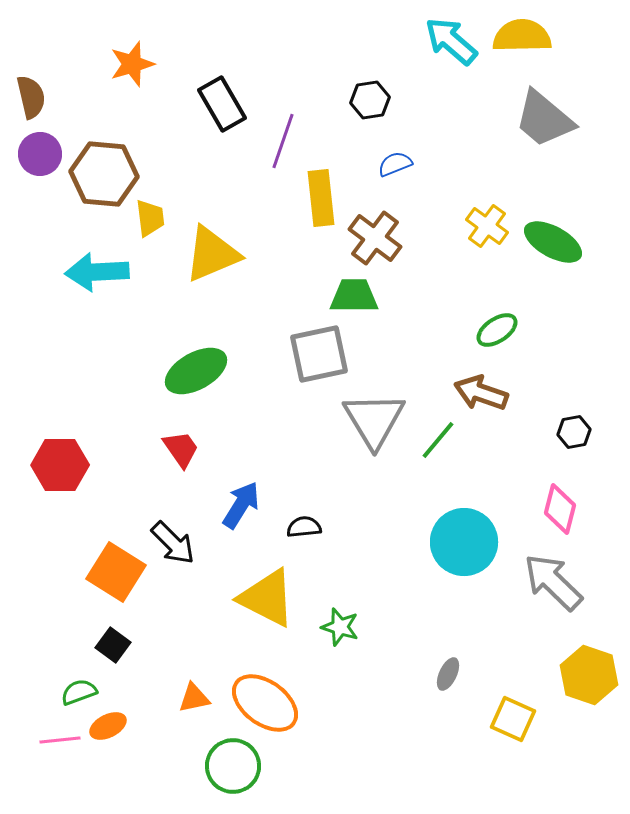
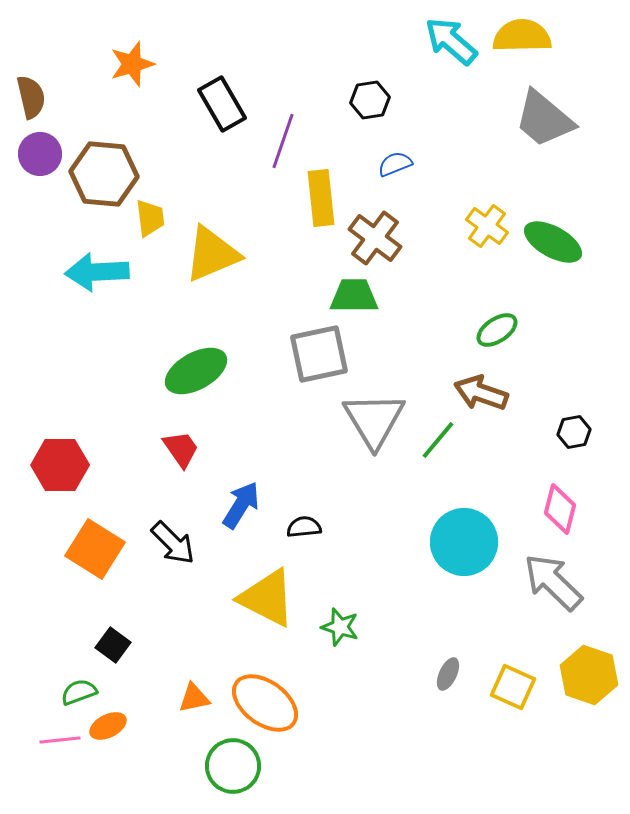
orange square at (116, 572): moved 21 px left, 23 px up
yellow square at (513, 719): moved 32 px up
